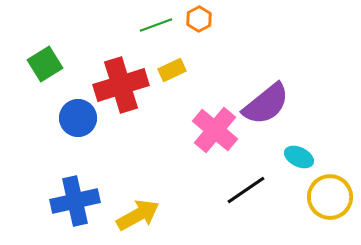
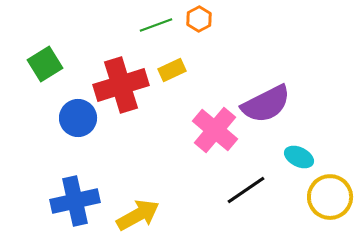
purple semicircle: rotated 12 degrees clockwise
